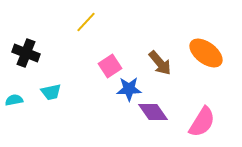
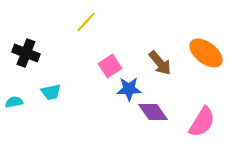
cyan semicircle: moved 2 px down
